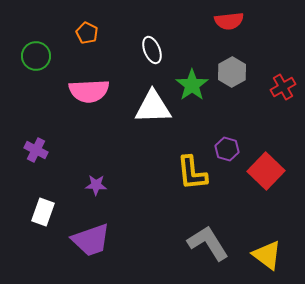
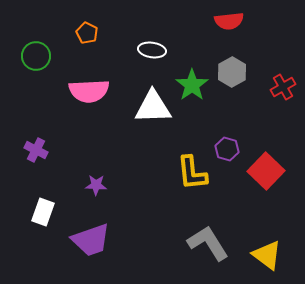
white ellipse: rotated 60 degrees counterclockwise
